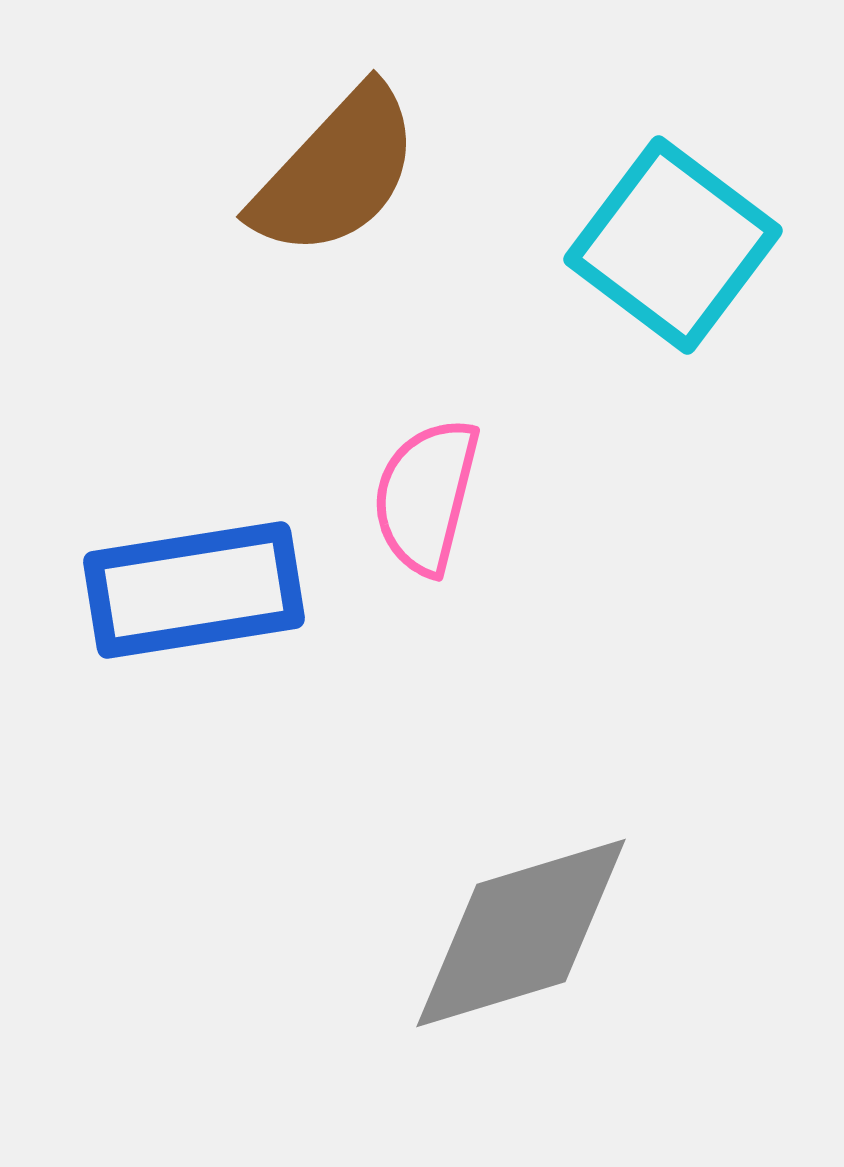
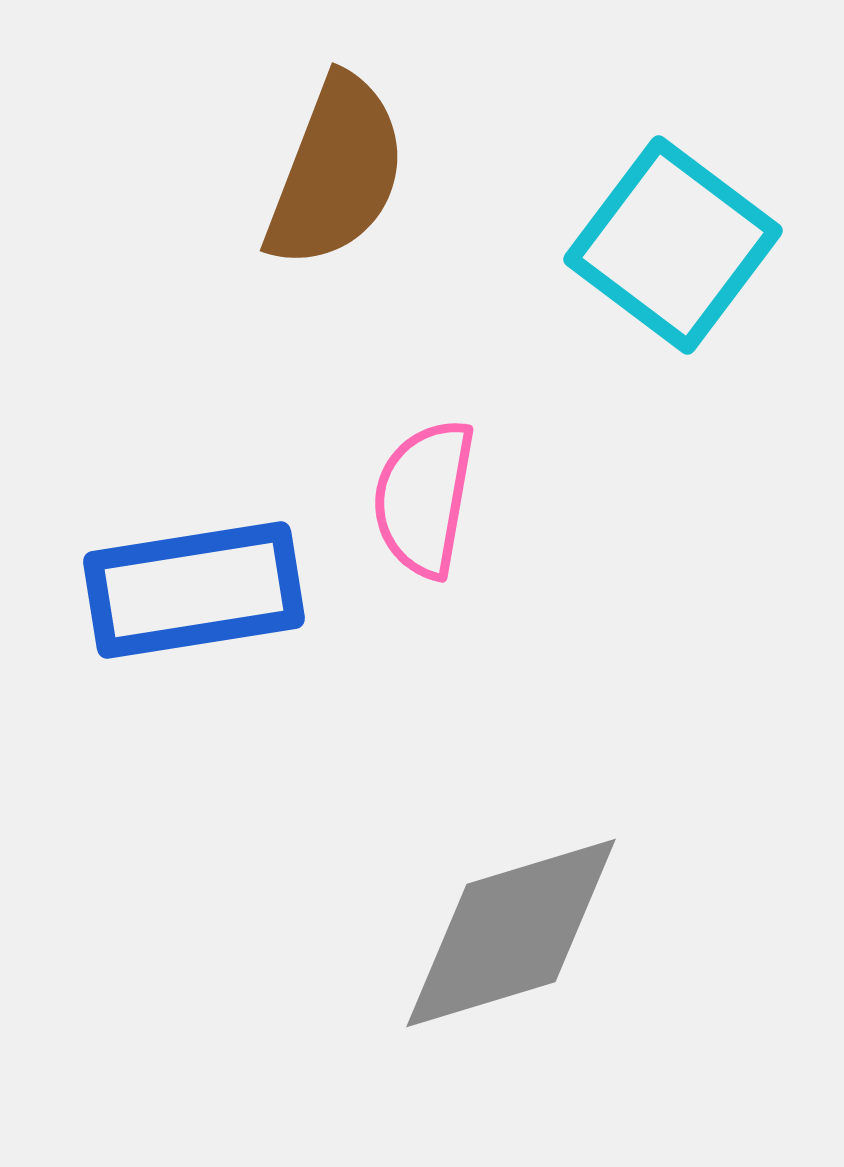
brown semicircle: rotated 22 degrees counterclockwise
pink semicircle: moved 2 px left, 2 px down; rotated 4 degrees counterclockwise
gray diamond: moved 10 px left
